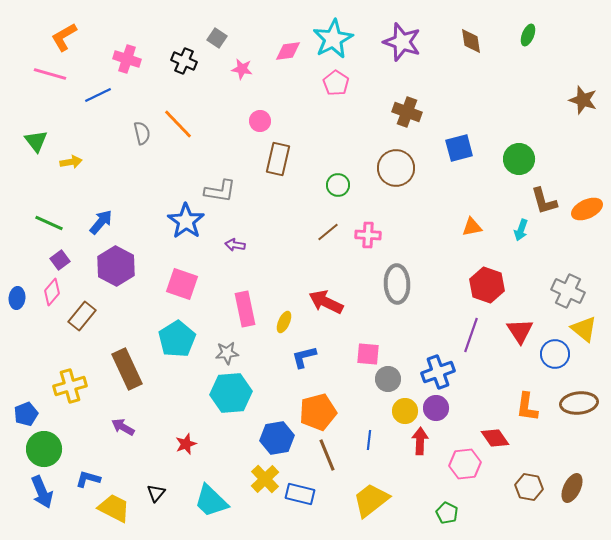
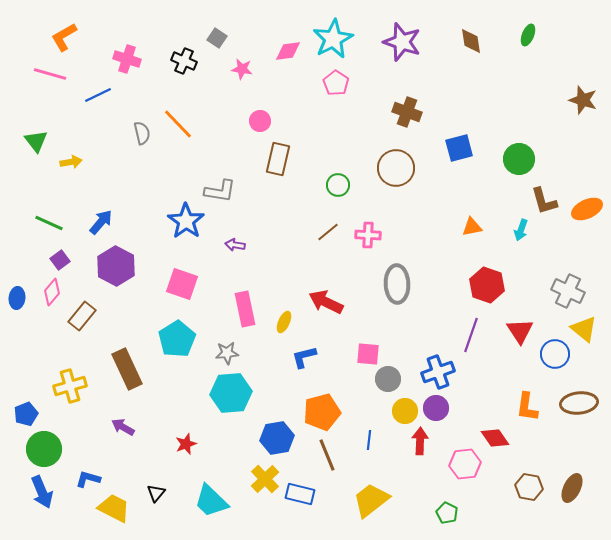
orange pentagon at (318, 412): moved 4 px right
